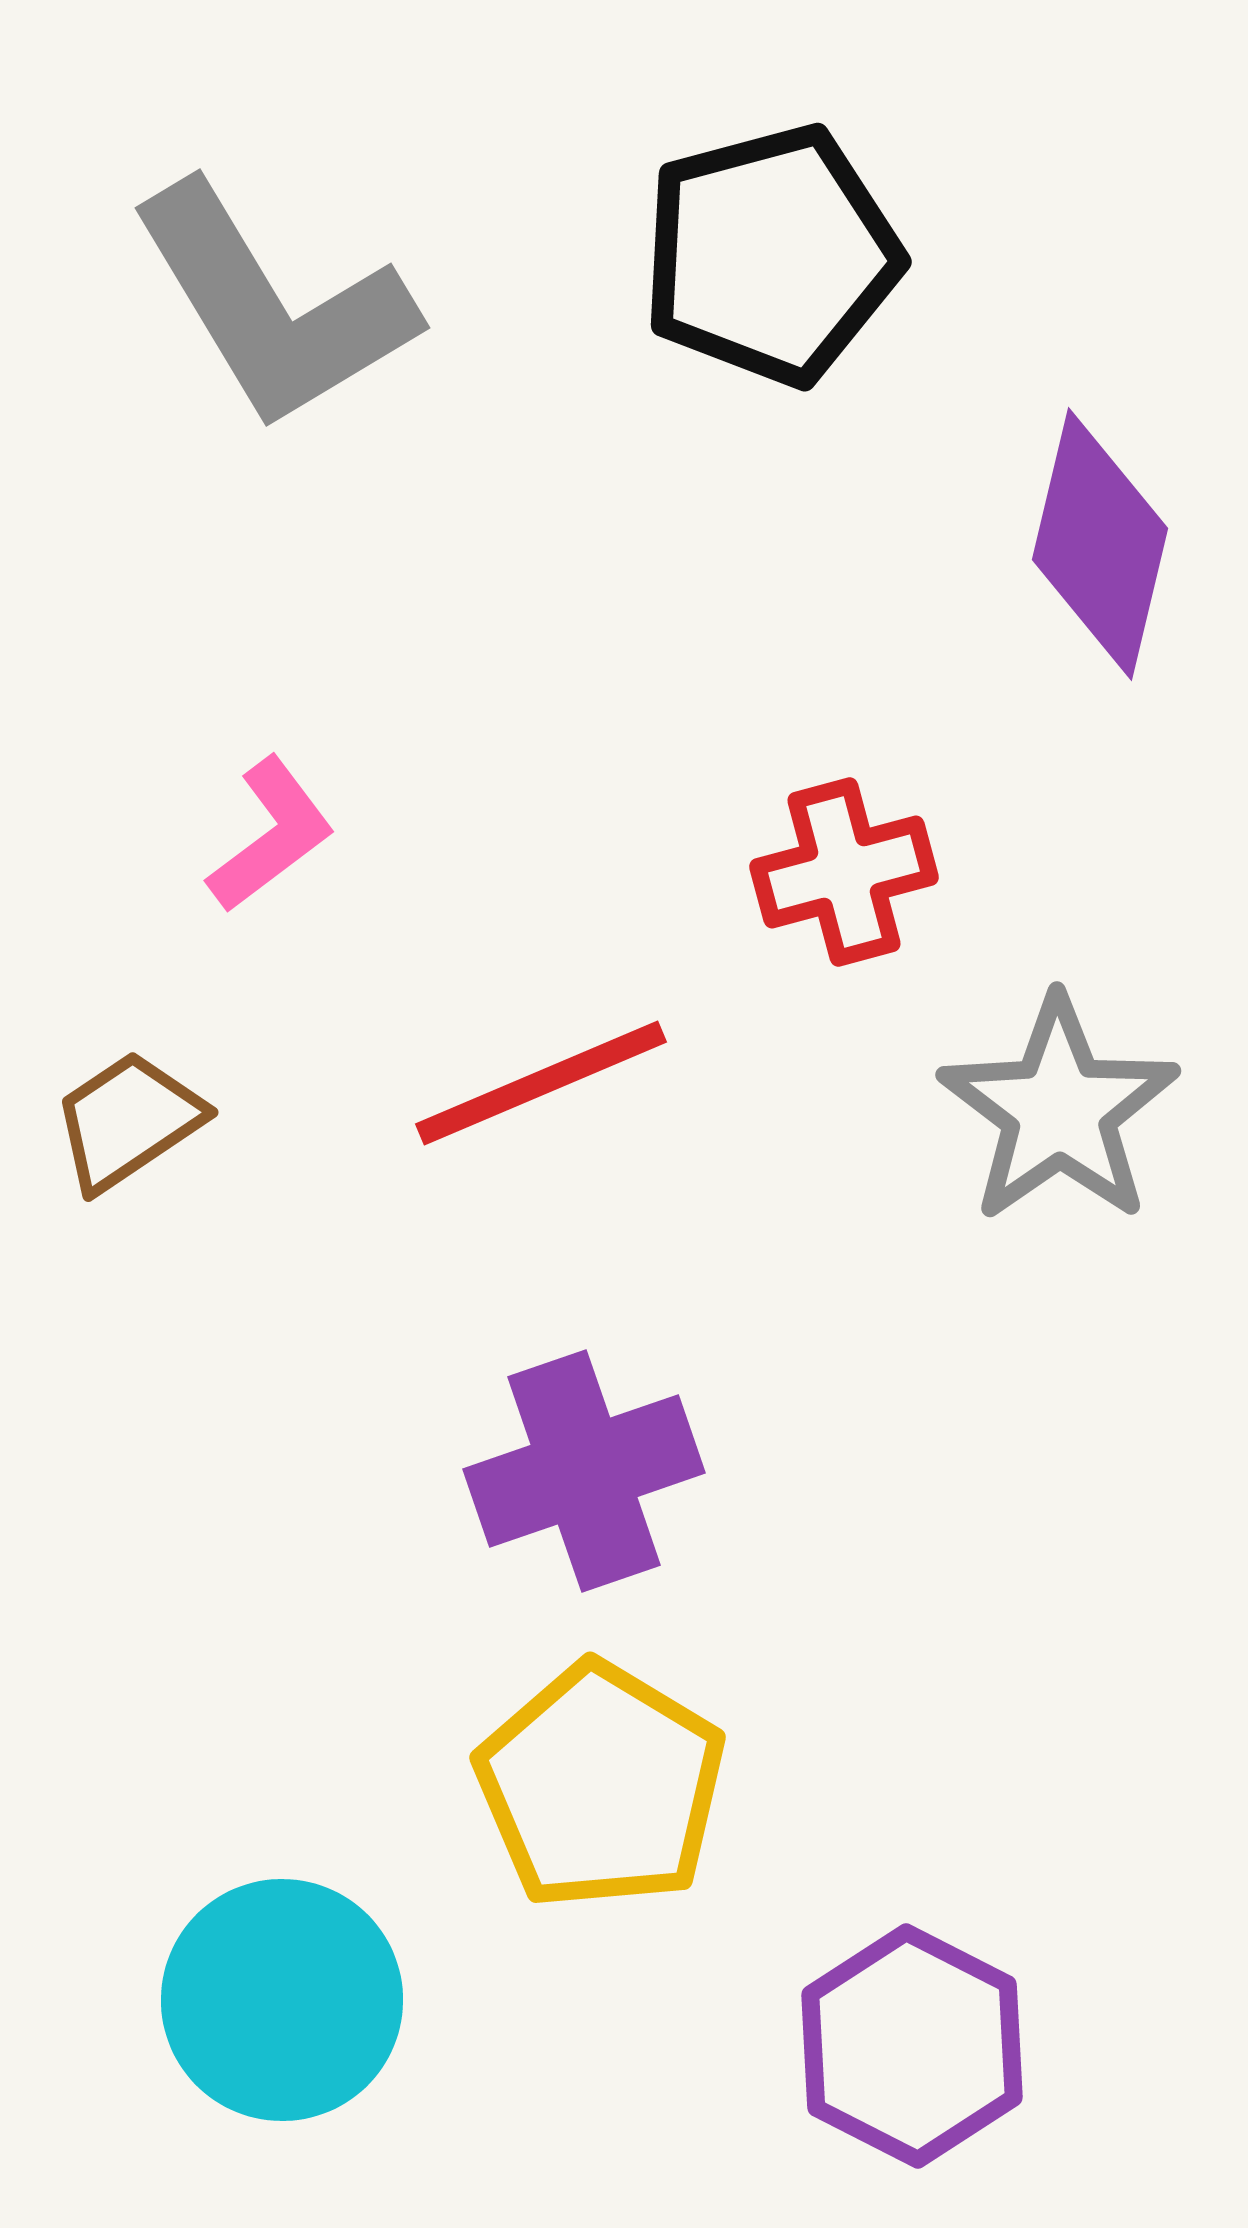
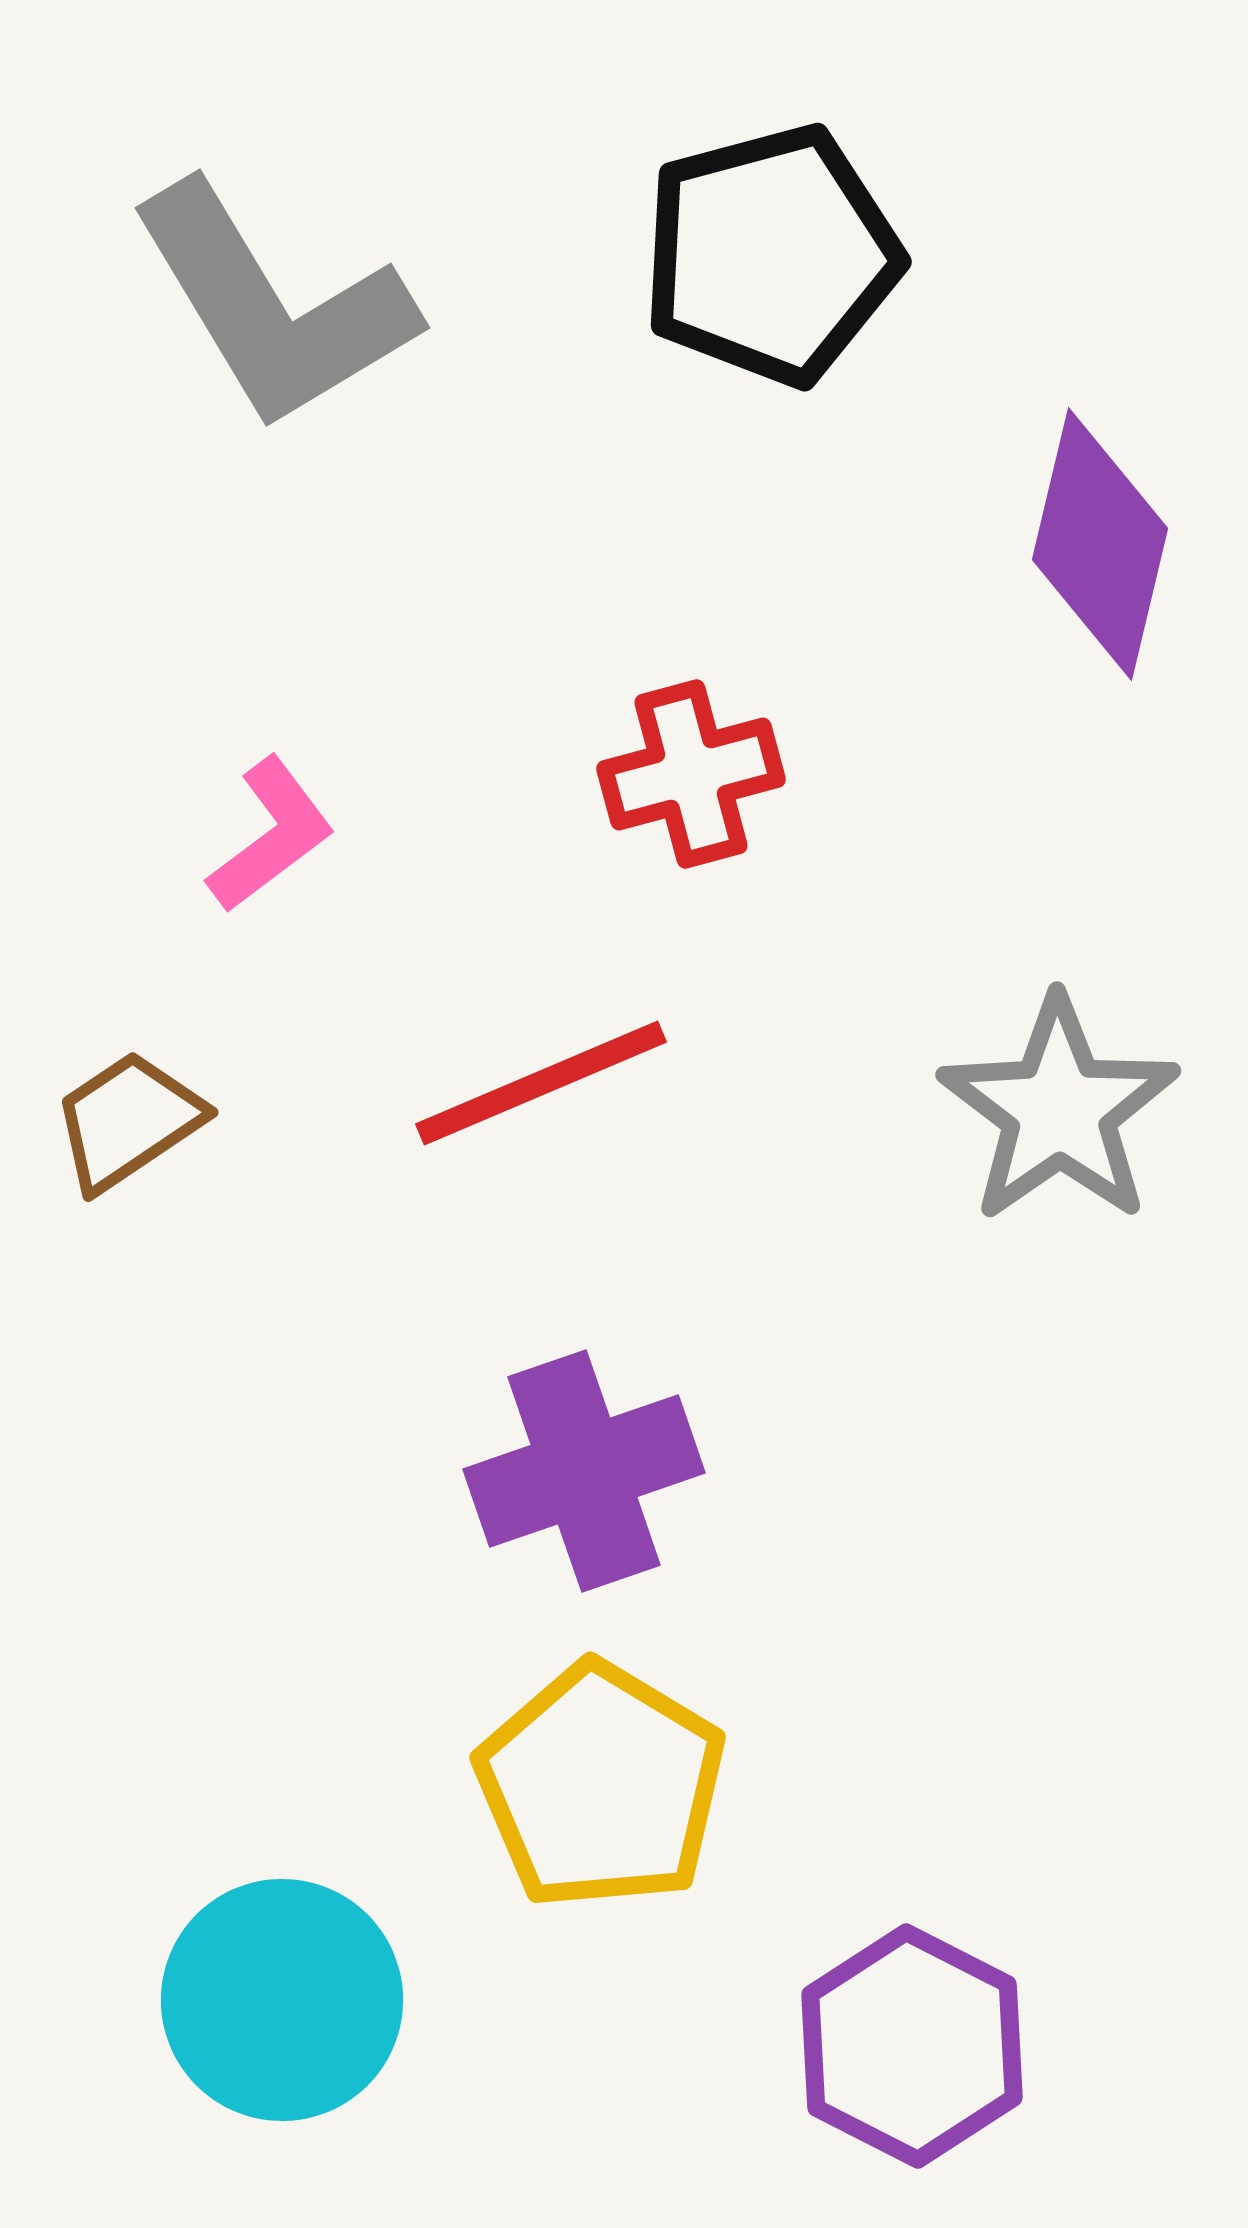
red cross: moved 153 px left, 98 px up
